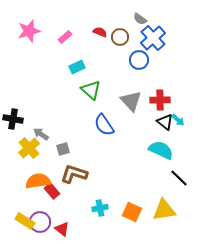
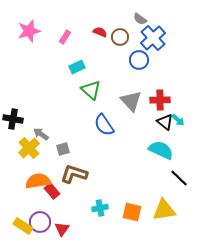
pink rectangle: rotated 16 degrees counterclockwise
orange square: rotated 12 degrees counterclockwise
yellow rectangle: moved 2 px left, 5 px down
red triangle: rotated 28 degrees clockwise
